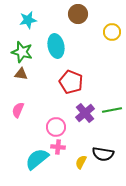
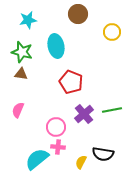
purple cross: moved 1 px left, 1 px down
